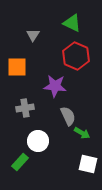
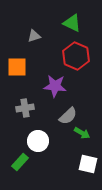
gray triangle: moved 1 px right, 1 px down; rotated 40 degrees clockwise
gray semicircle: rotated 72 degrees clockwise
